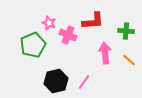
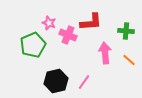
red L-shape: moved 2 px left, 1 px down
